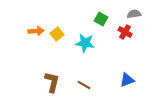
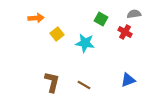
orange arrow: moved 13 px up
blue triangle: moved 1 px right
